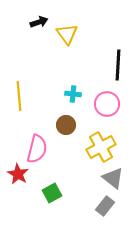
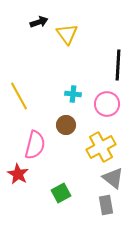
yellow line: rotated 24 degrees counterclockwise
pink semicircle: moved 2 px left, 4 px up
green square: moved 9 px right
gray rectangle: moved 1 px right, 1 px up; rotated 48 degrees counterclockwise
